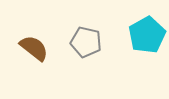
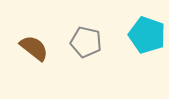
cyan pentagon: rotated 24 degrees counterclockwise
